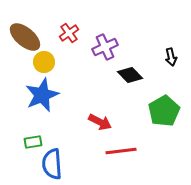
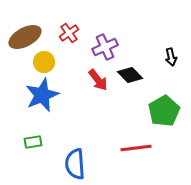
brown ellipse: rotated 68 degrees counterclockwise
red arrow: moved 2 px left, 42 px up; rotated 25 degrees clockwise
red line: moved 15 px right, 3 px up
blue semicircle: moved 23 px right
